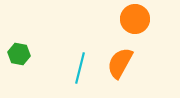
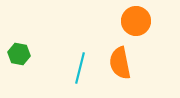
orange circle: moved 1 px right, 2 px down
orange semicircle: rotated 40 degrees counterclockwise
